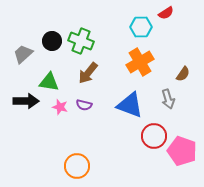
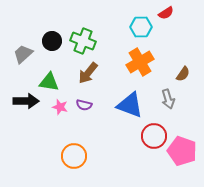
green cross: moved 2 px right
orange circle: moved 3 px left, 10 px up
